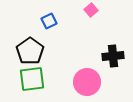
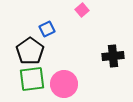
pink square: moved 9 px left
blue square: moved 2 px left, 8 px down
pink circle: moved 23 px left, 2 px down
